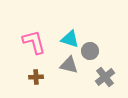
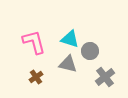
gray triangle: moved 1 px left, 1 px up
brown cross: rotated 32 degrees counterclockwise
